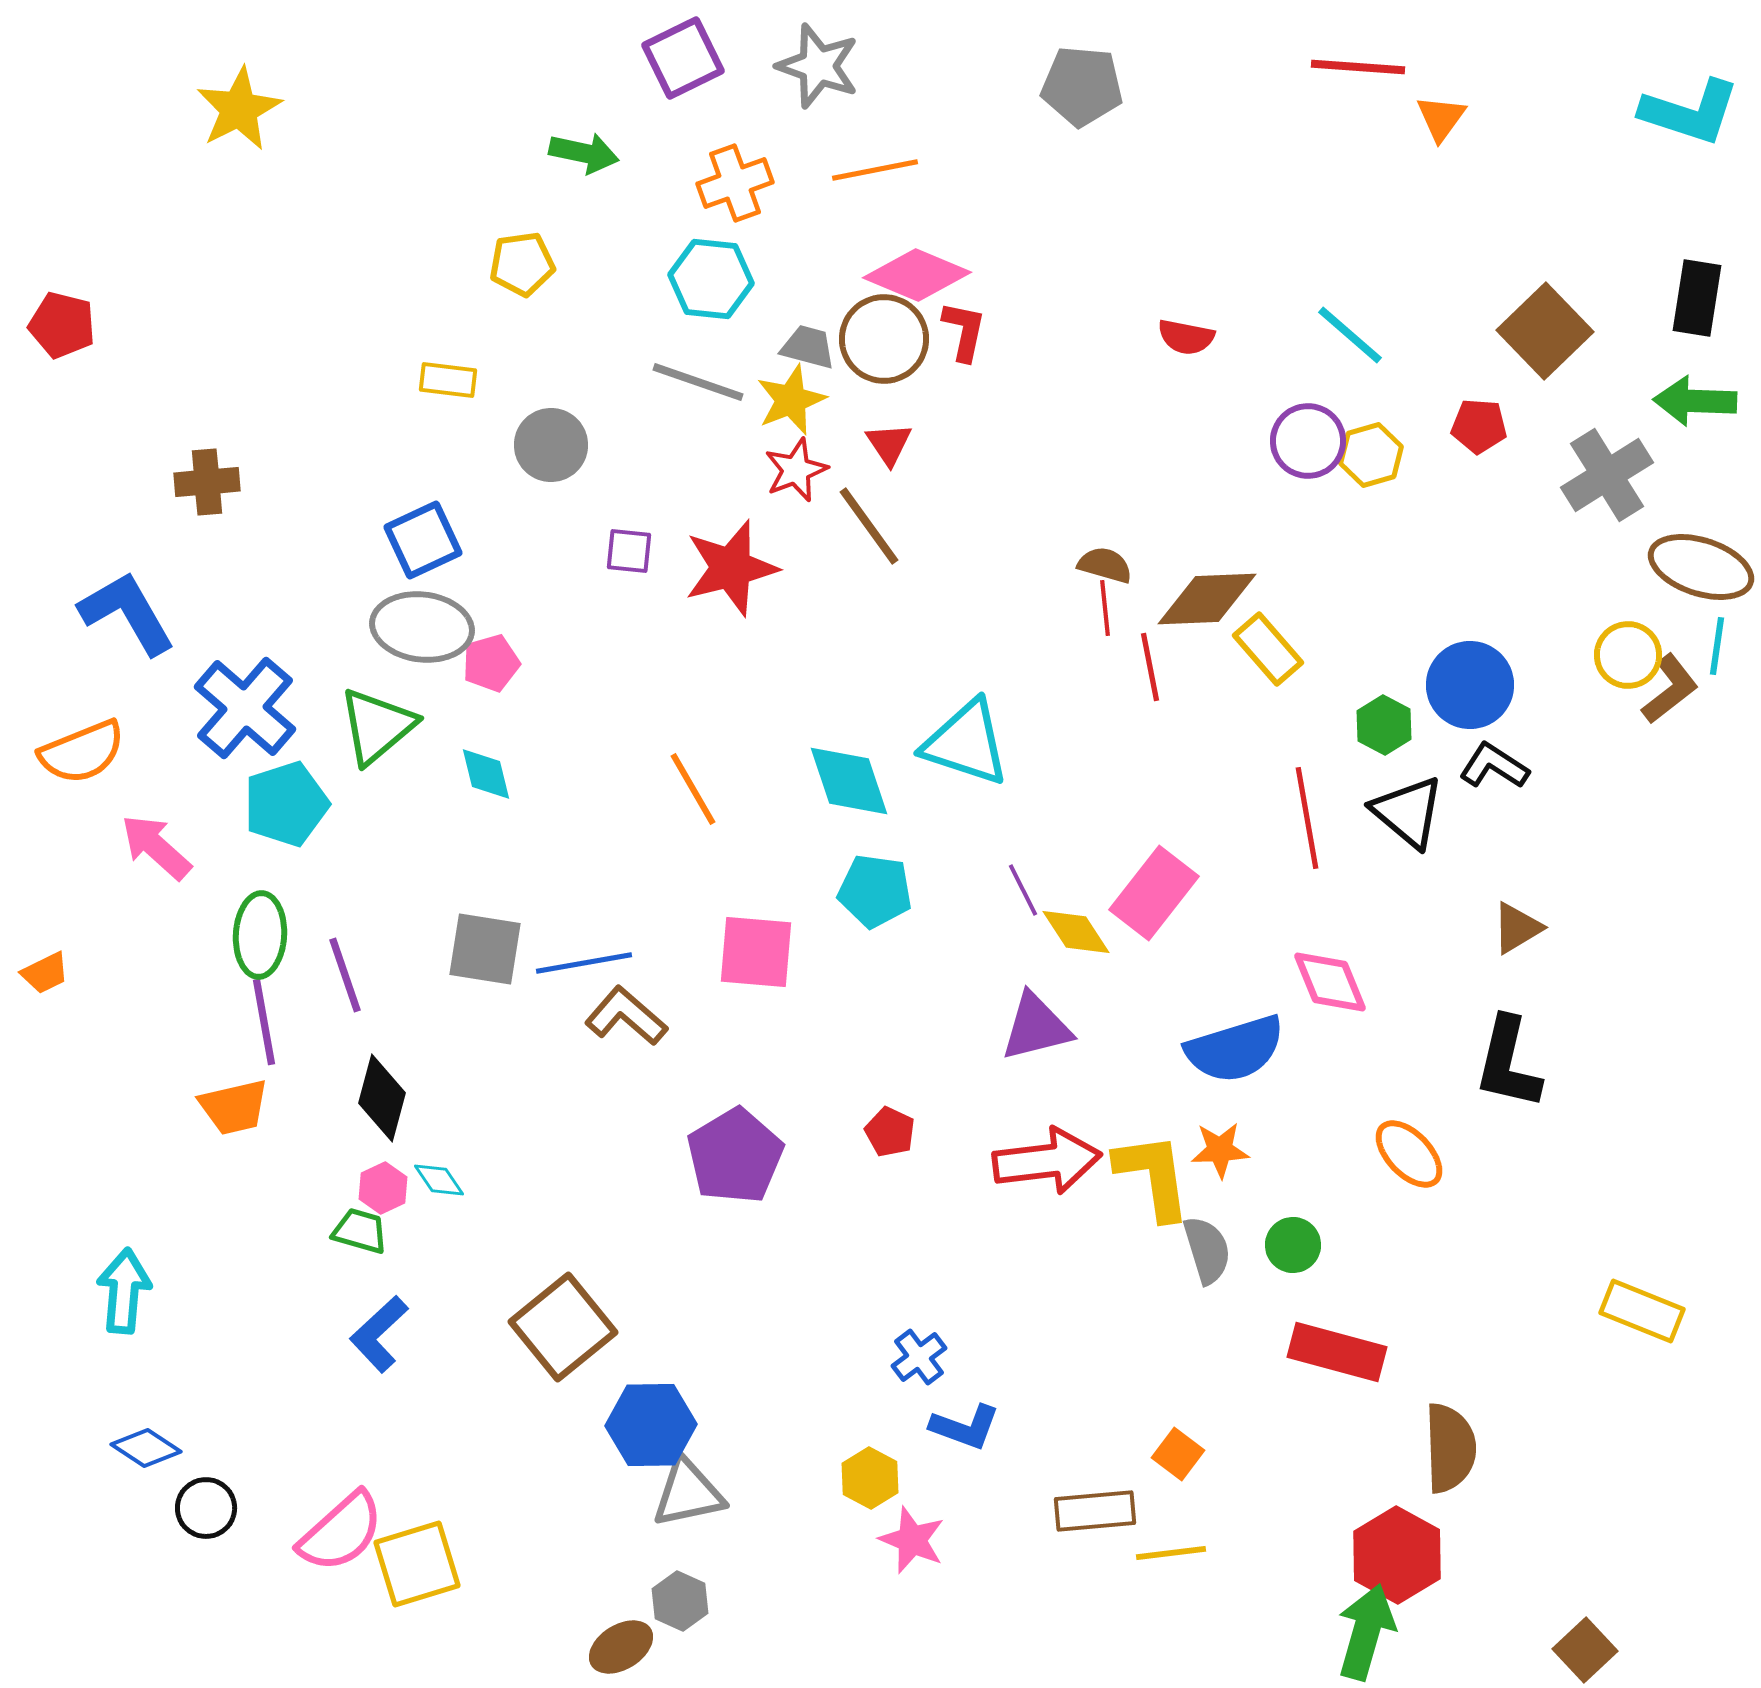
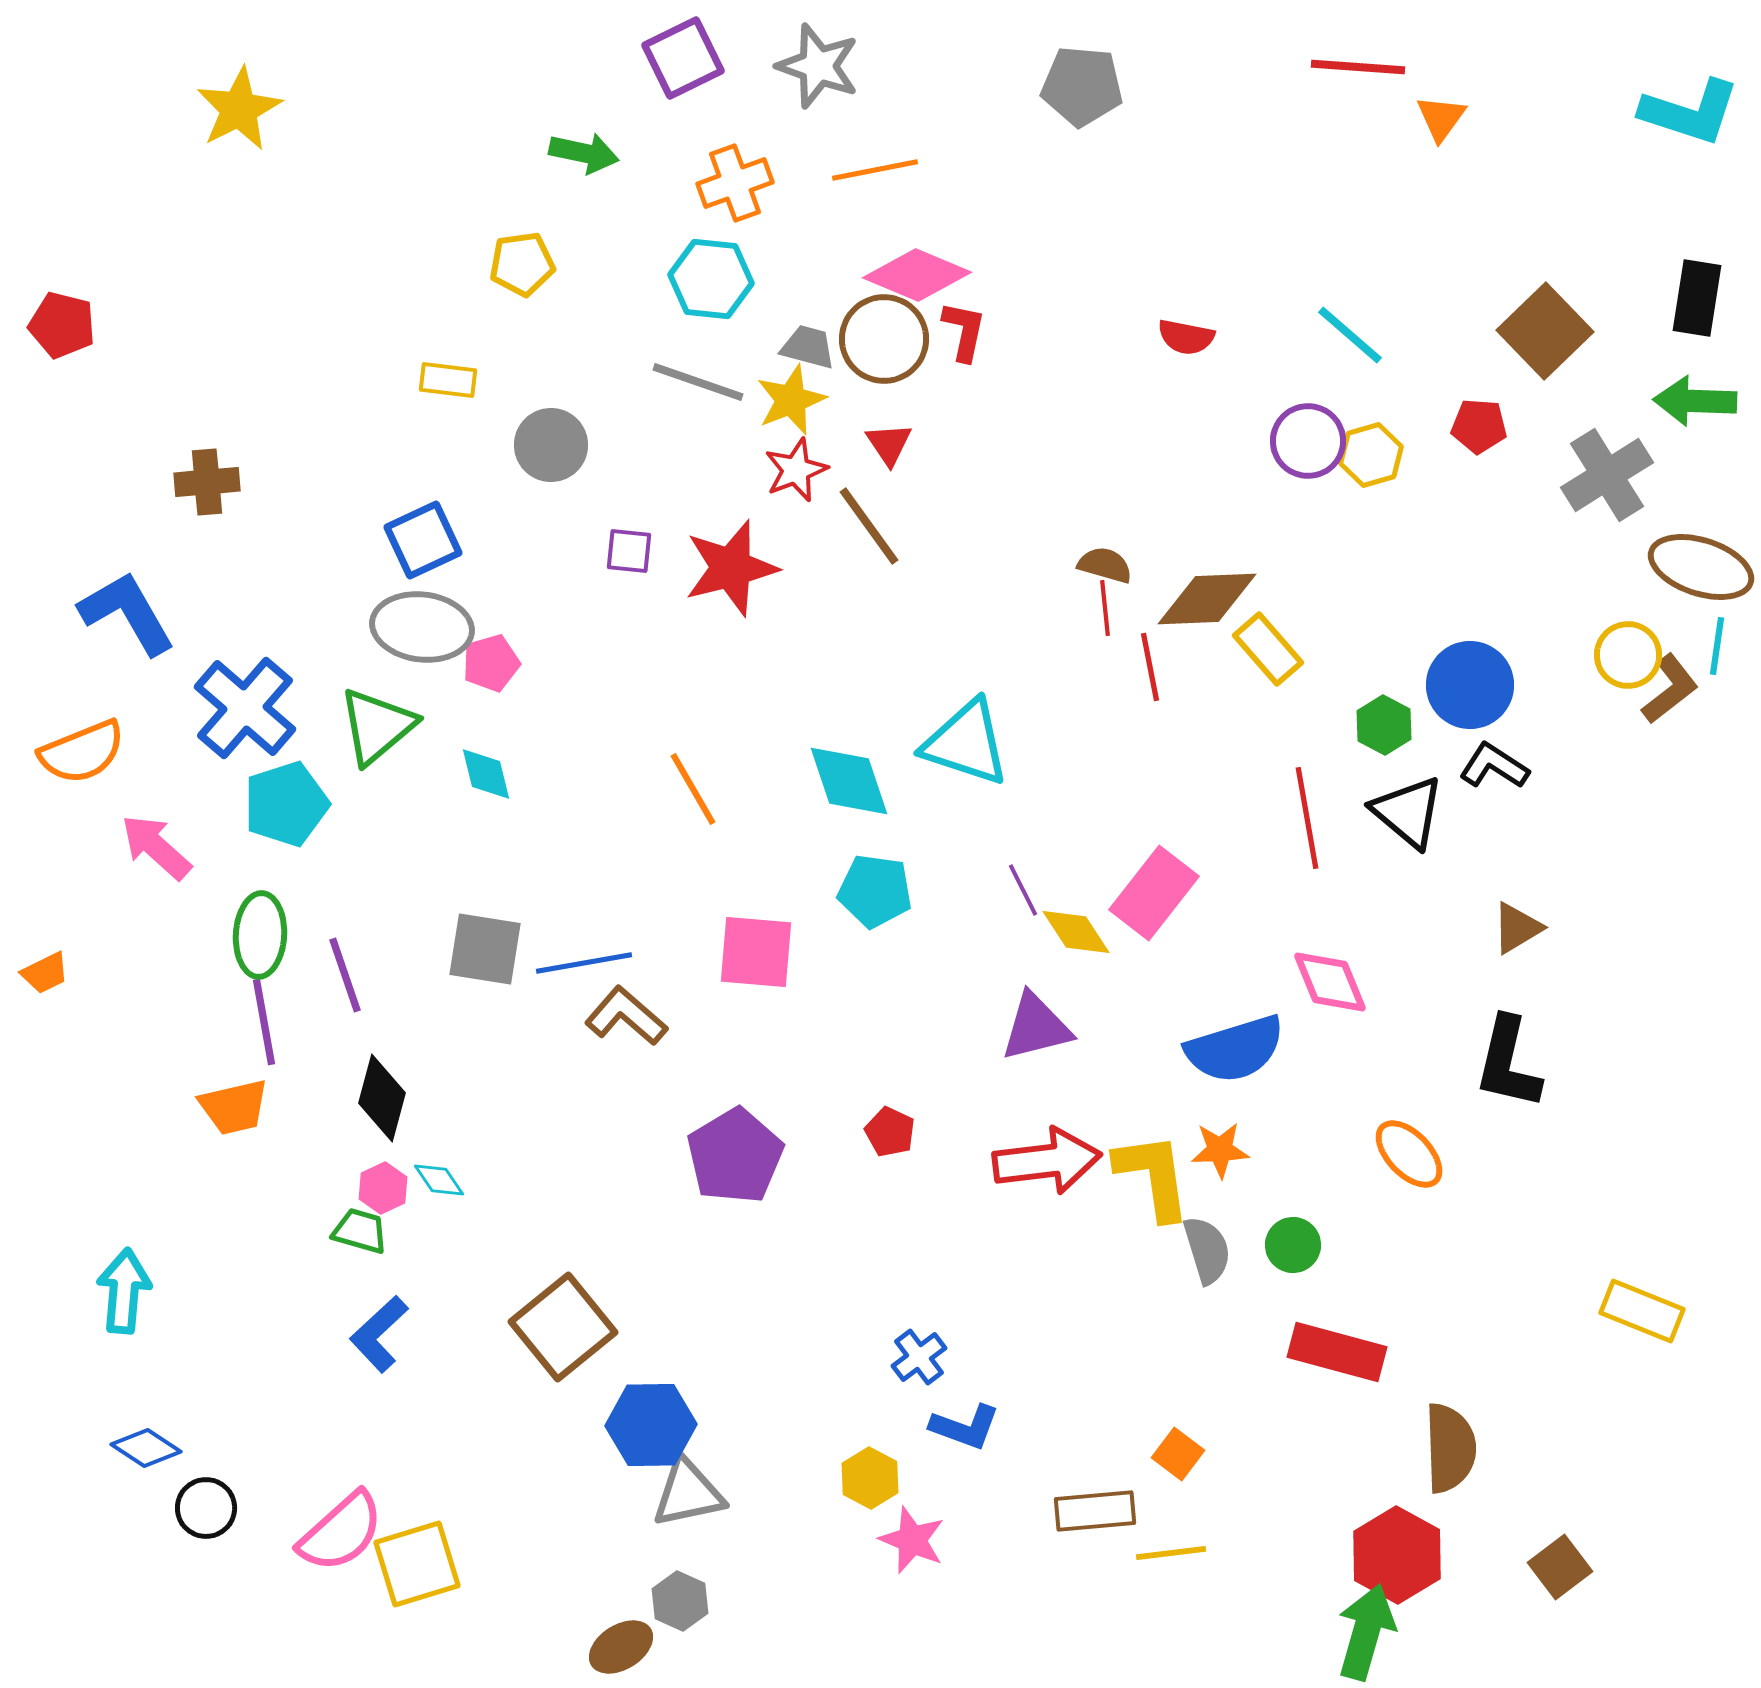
brown square at (1585, 1650): moved 25 px left, 83 px up; rotated 6 degrees clockwise
